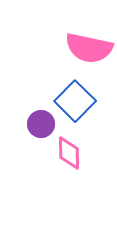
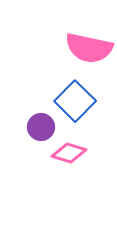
purple circle: moved 3 px down
pink diamond: rotated 72 degrees counterclockwise
